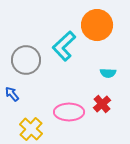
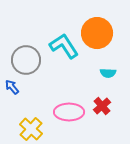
orange circle: moved 8 px down
cyan L-shape: rotated 100 degrees clockwise
blue arrow: moved 7 px up
red cross: moved 2 px down
